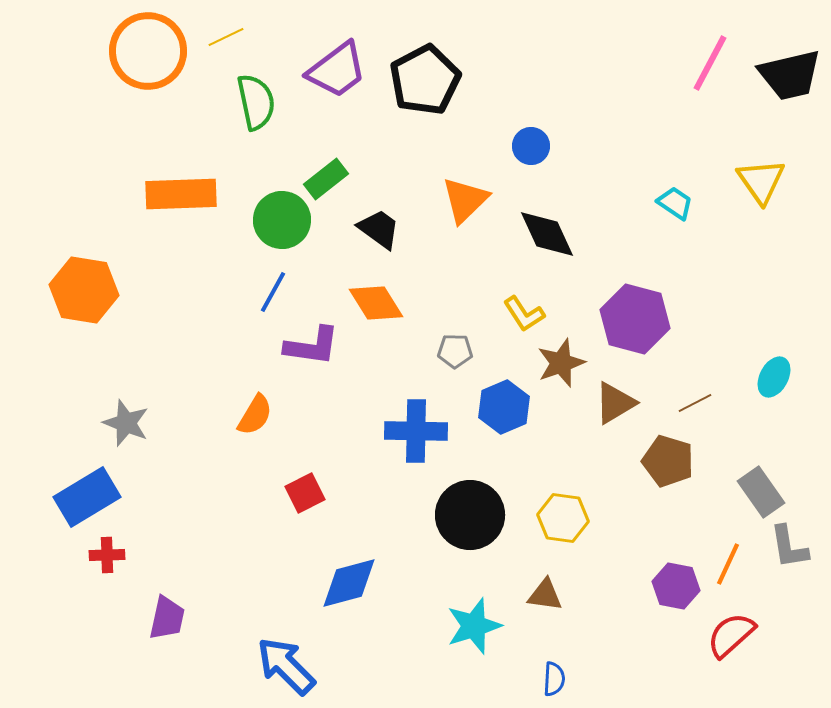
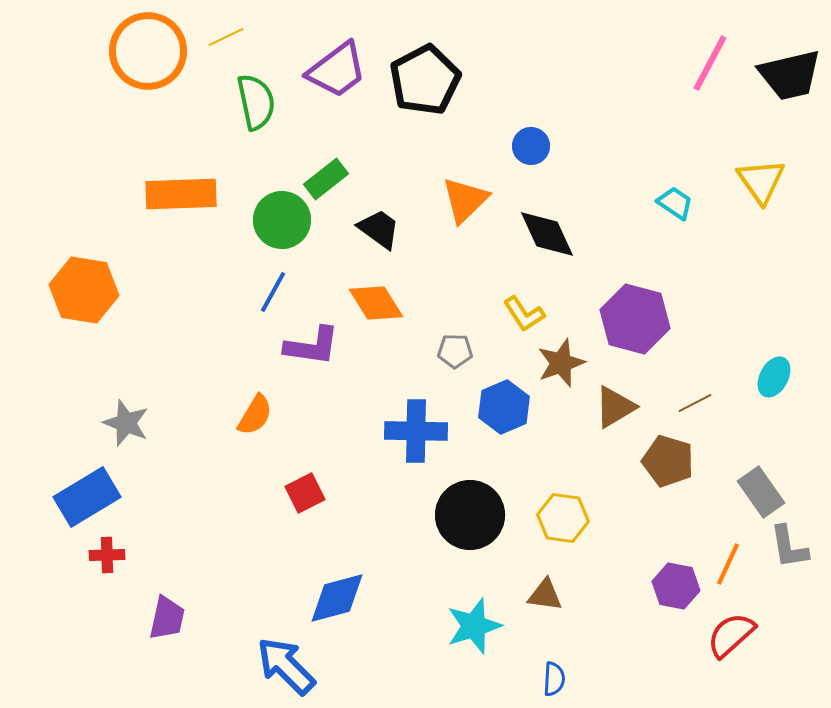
brown triangle at (615, 403): moved 4 px down
blue diamond at (349, 583): moved 12 px left, 15 px down
